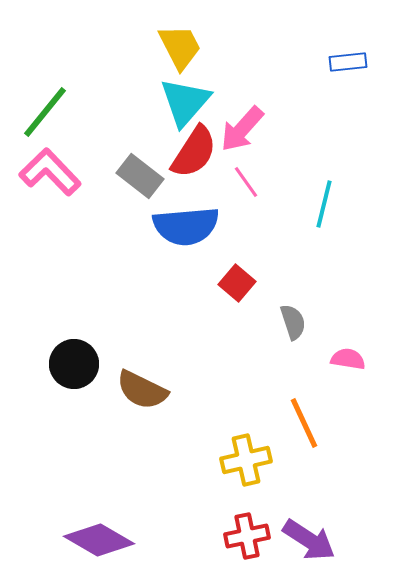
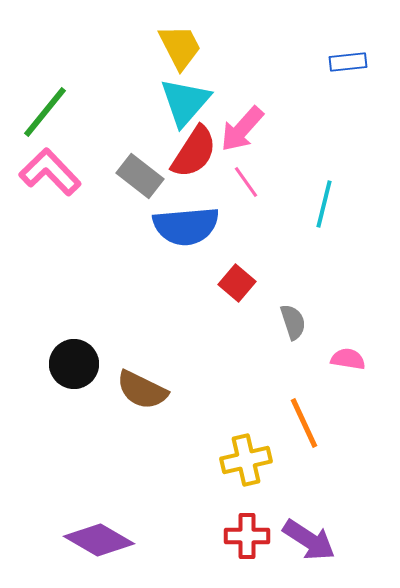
red cross: rotated 12 degrees clockwise
